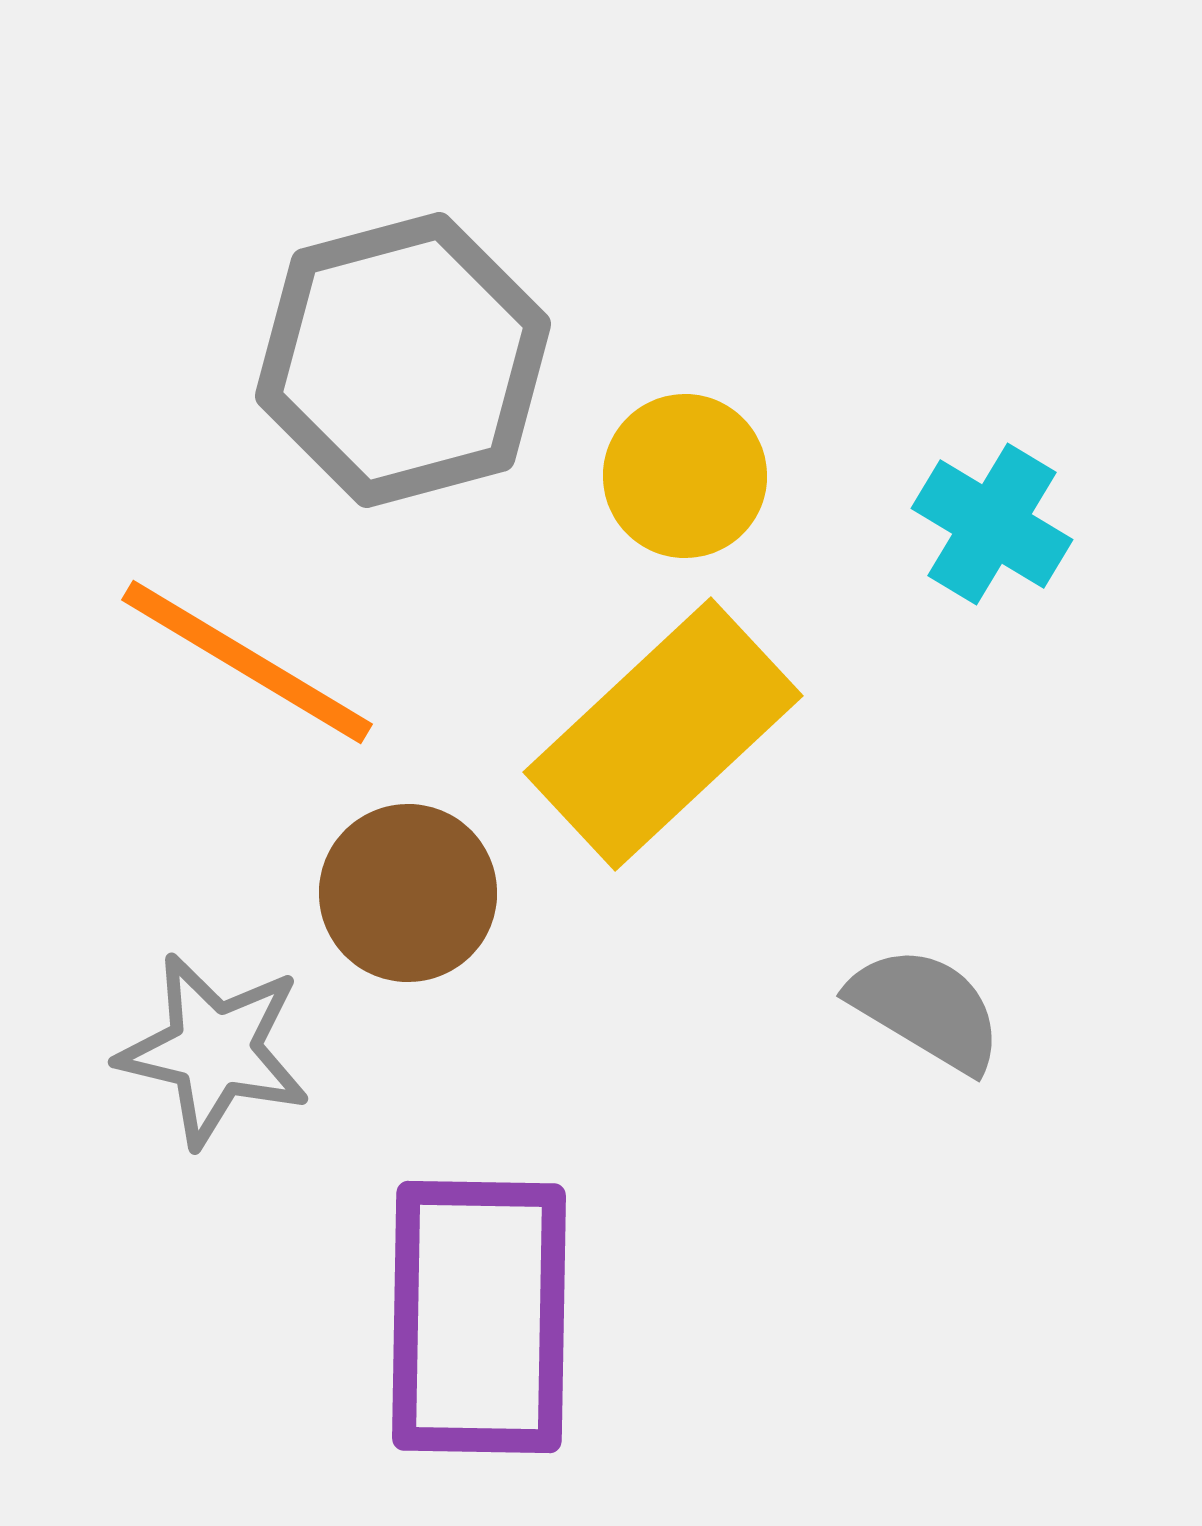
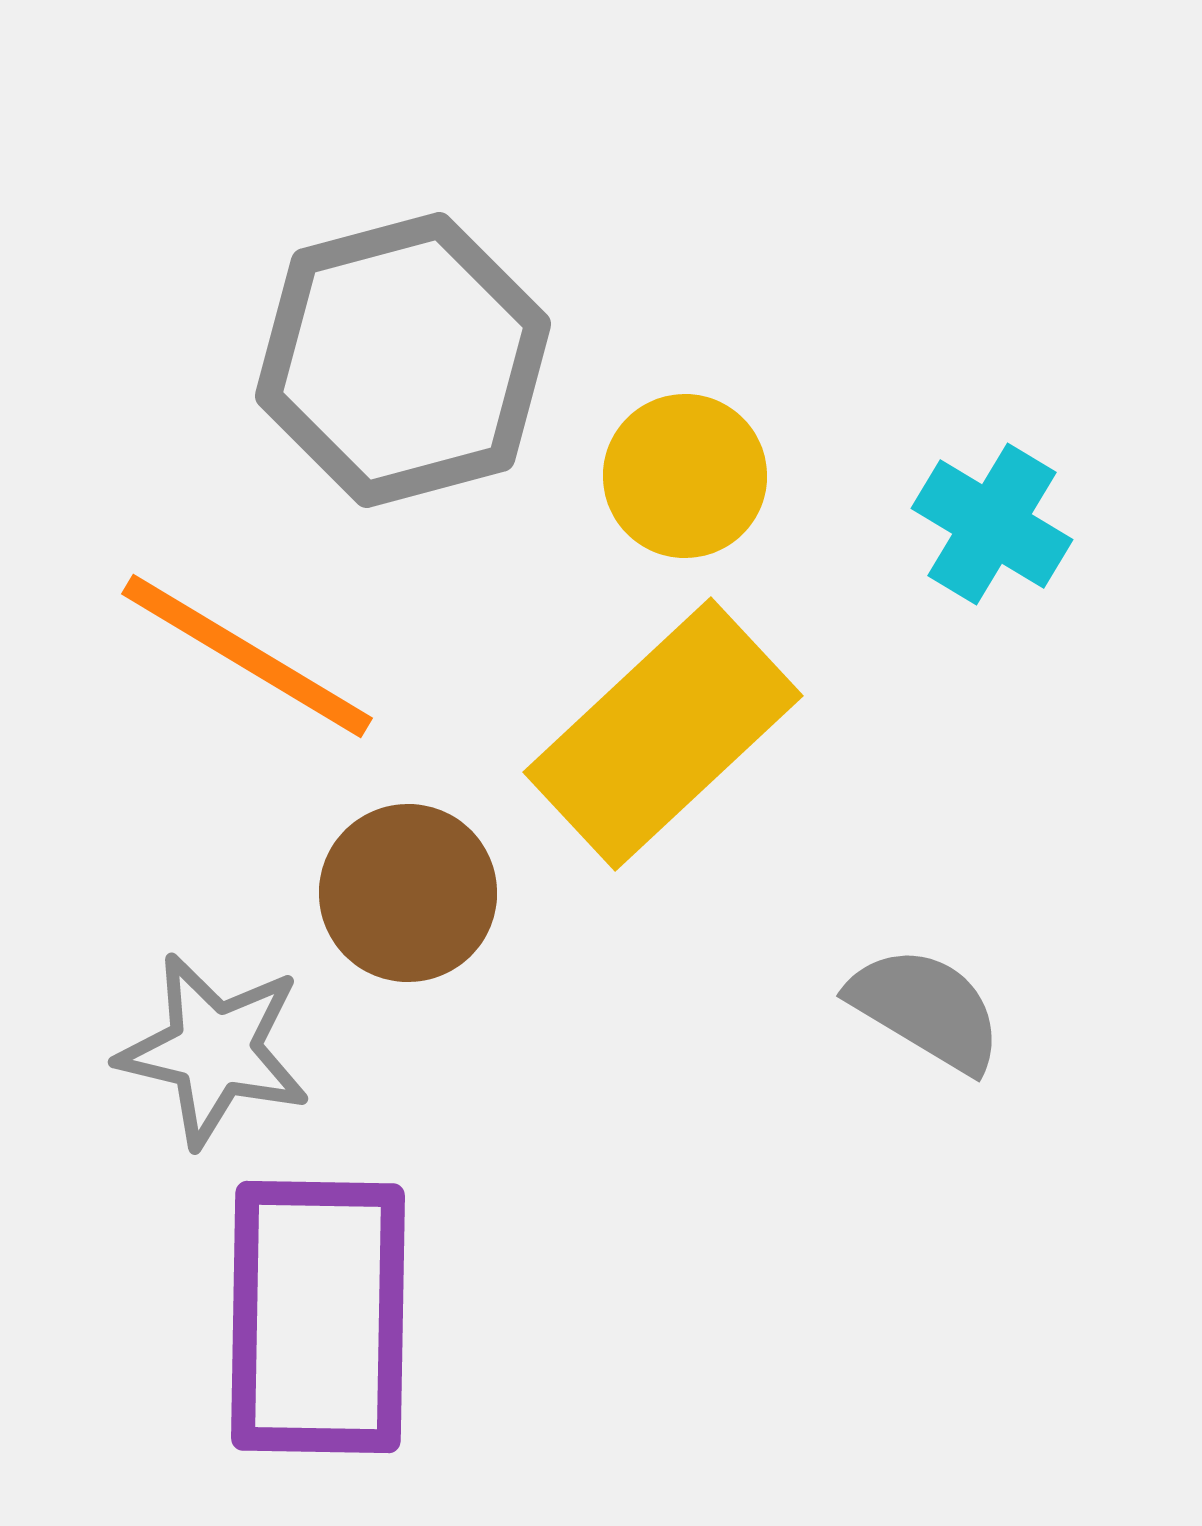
orange line: moved 6 px up
purple rectangle: moved 161 px left
